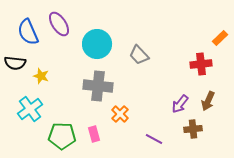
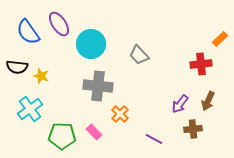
blue semicircle: rotated 12 degrees counterclockwise
orange rectangle: moved 1 px down
cyan circle: moved 6 px left
black semicircle: moved 2 px right, 4 px down
pink rectangle: moved 2 px up; rotated 28 degrees counterclockwise
